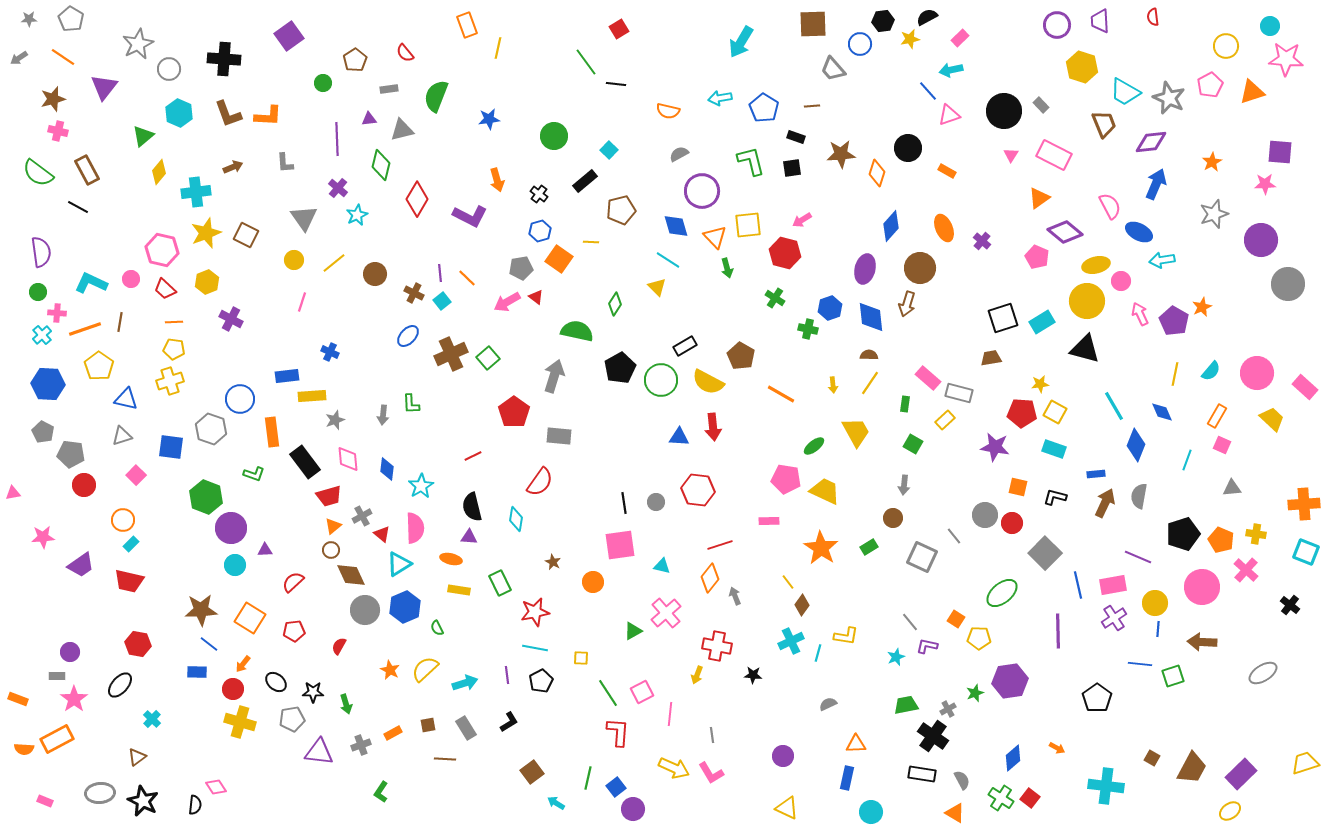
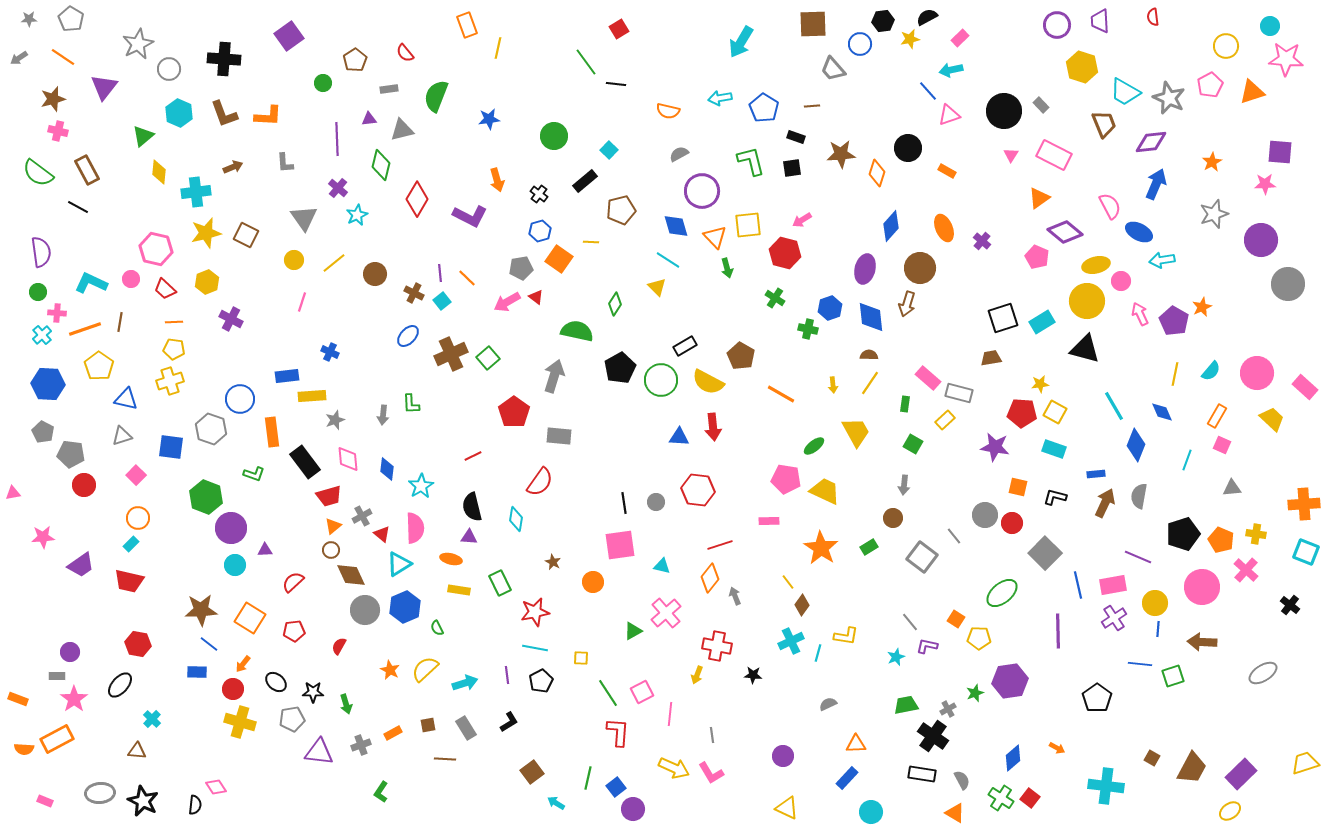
brown L-shape at (228, 114): moved 4 px left
yellow diamond at (159, 172): rotated 35 degrees counterclockwise
yellow star at (206, 233): rotated 8 degrees clockwise
pink hexagon at (162, 250): moved 6 px left, 1 px up
orange circle at (123, 520): moved 15 px right, 2 px up
gray square at (922, 557): rotated 12 degrees clockwise
brown triangle at (137, 757): moved 6 px up; rotated 42 degrees clockwise
blue rectangle at (847, 778): rotated 30 degrees clockwise
